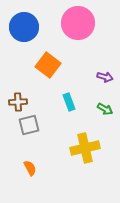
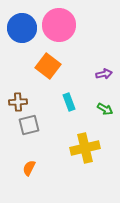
pink circle: moved 19 px left, 2 px down
blue circle: moved 2 px left, 1 px down
orange square: moved 1 px down
purple arrow: moved 1 px left, 3 px up; rotated 28 degrees counterclockwise
orange semicircle: moved 1 px left; rotated 126 degrees counterclockwise
